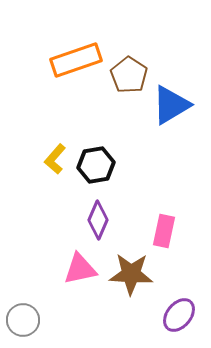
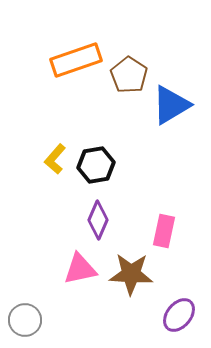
gray circle: moved 2 px right
